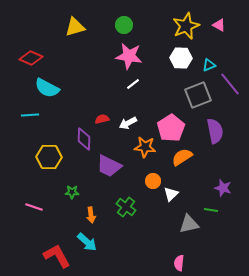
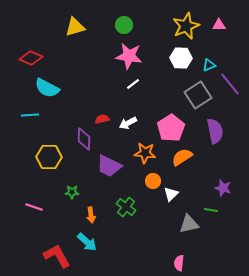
pink triangle: rotated 32 degrees counterclockwise
gray square: rotated 12 degrees counterclockwise
orange star: moved 6 px down
